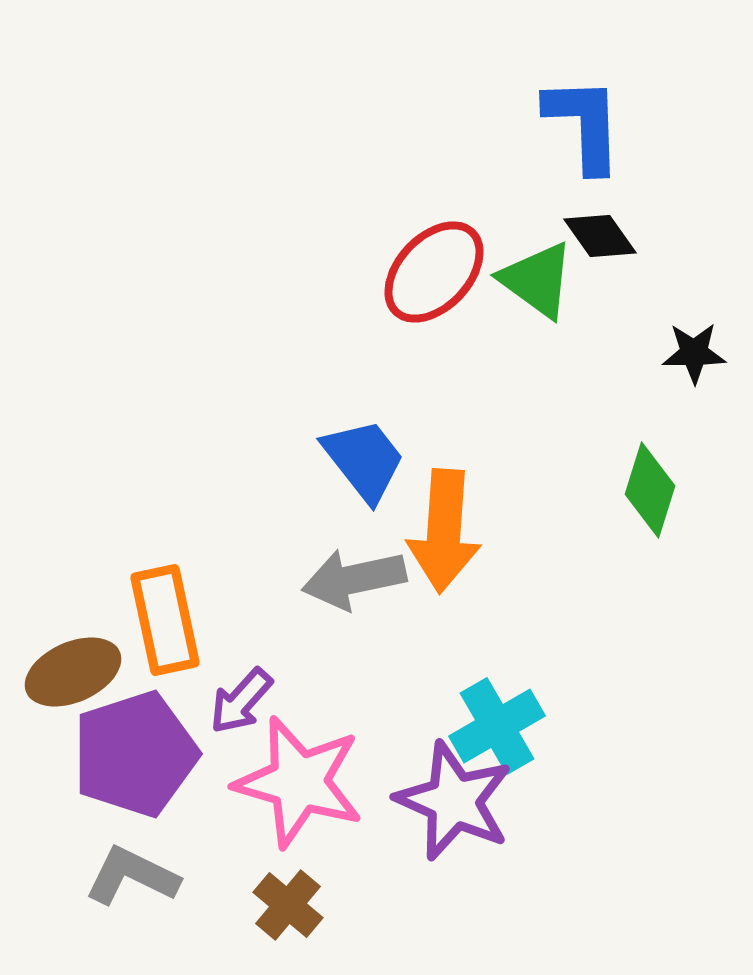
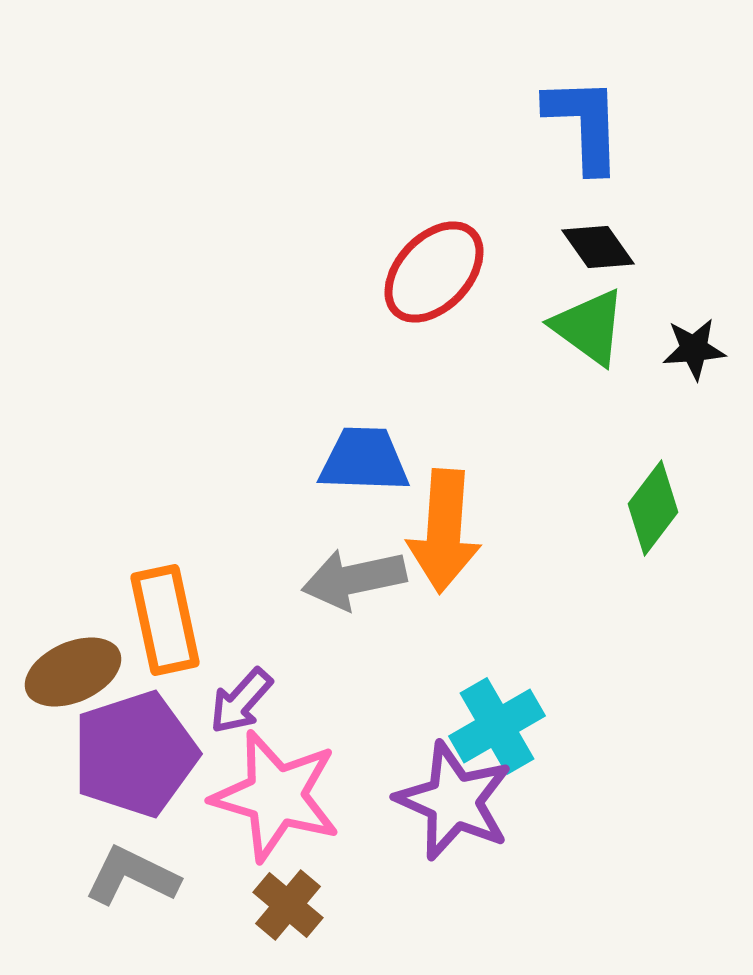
black diamond: moved 2 px left, 11 px down
green triangle: moved 52 px right, 47 px down
black star: moved 4 px up; rotated 4 degrees counterclockwise
blue trapezoid: rotated 50 degrees counterclockwise
green diamond: moved 3 px right, 18 px down; rotated 20 degrees clockwise
pink star: moved 23 px left, 14 px down
